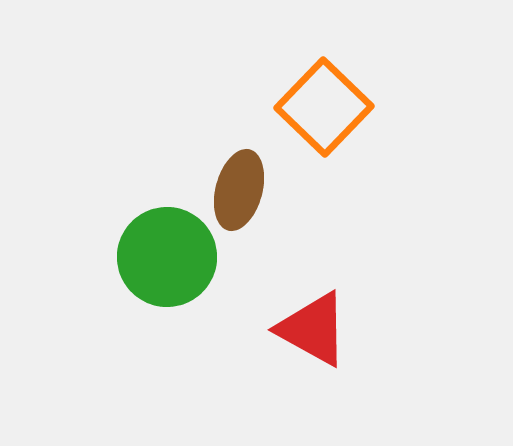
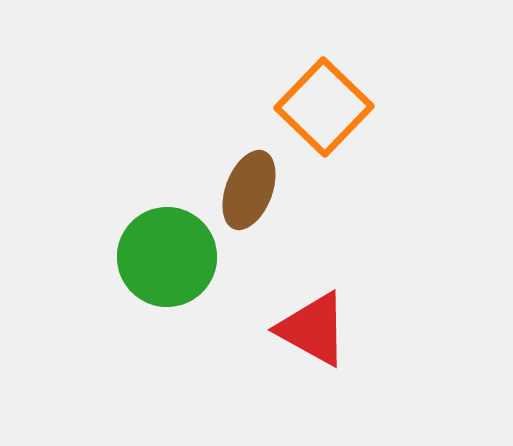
brown ellipse: moved 10 px right; rotated 6 degrees clockwise
